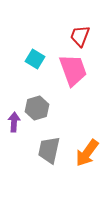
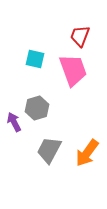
cyan square: rotated 18 degrees counterclockwise
purple arrow: rotated 30 degrees counterclockwise
gray trapezoid: rotated 16 degrees clockwise
